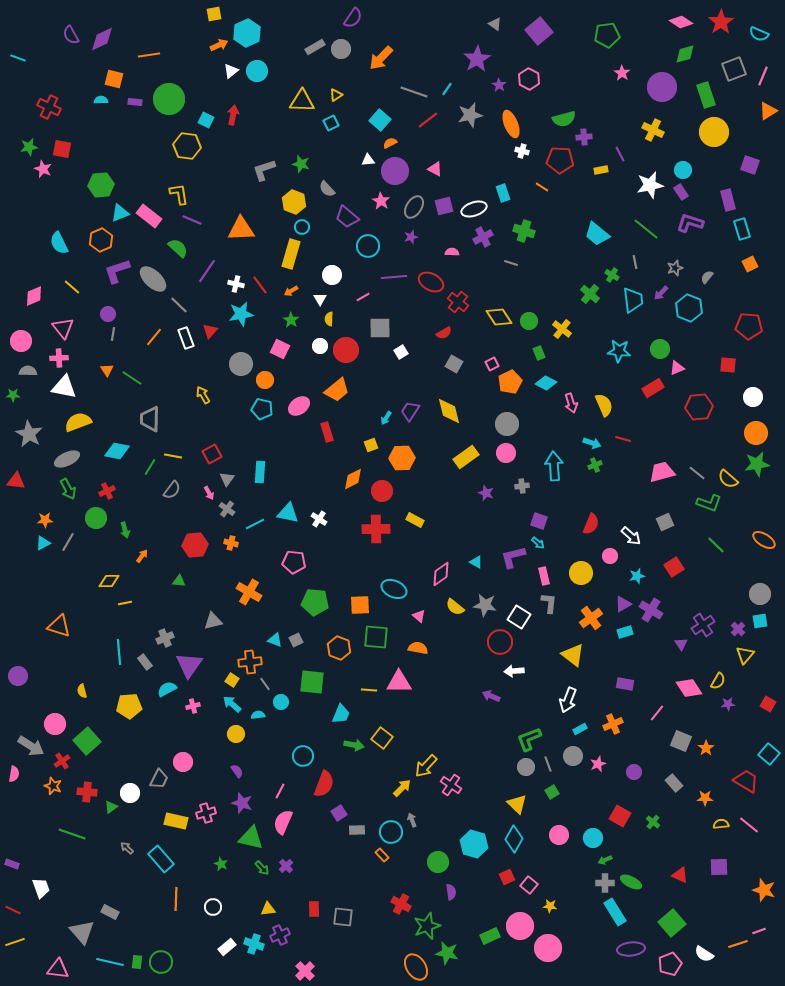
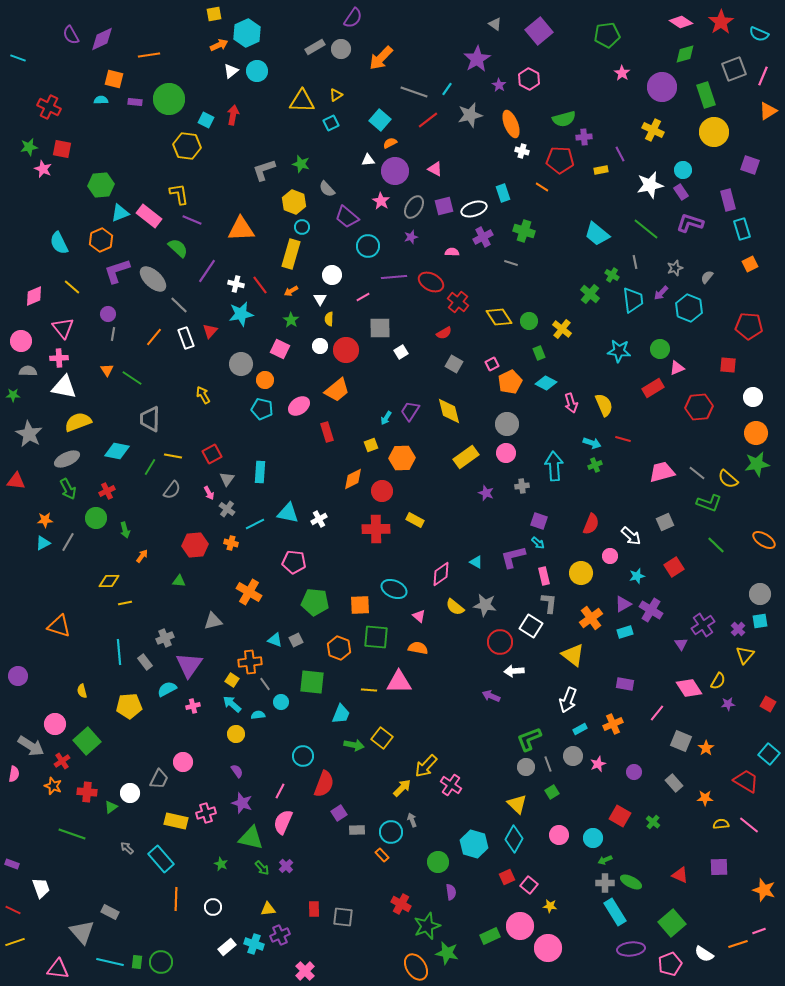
white cross at (319, 519): rotated 28 degrees clockwise
white square at (519, 617): moved 12 px right, 9 px down
